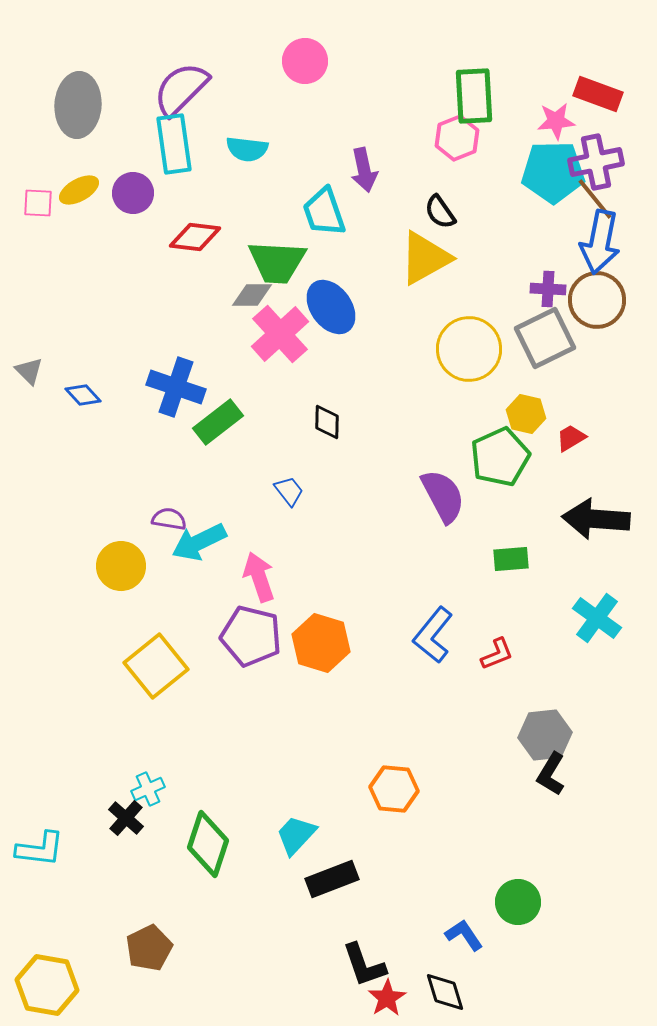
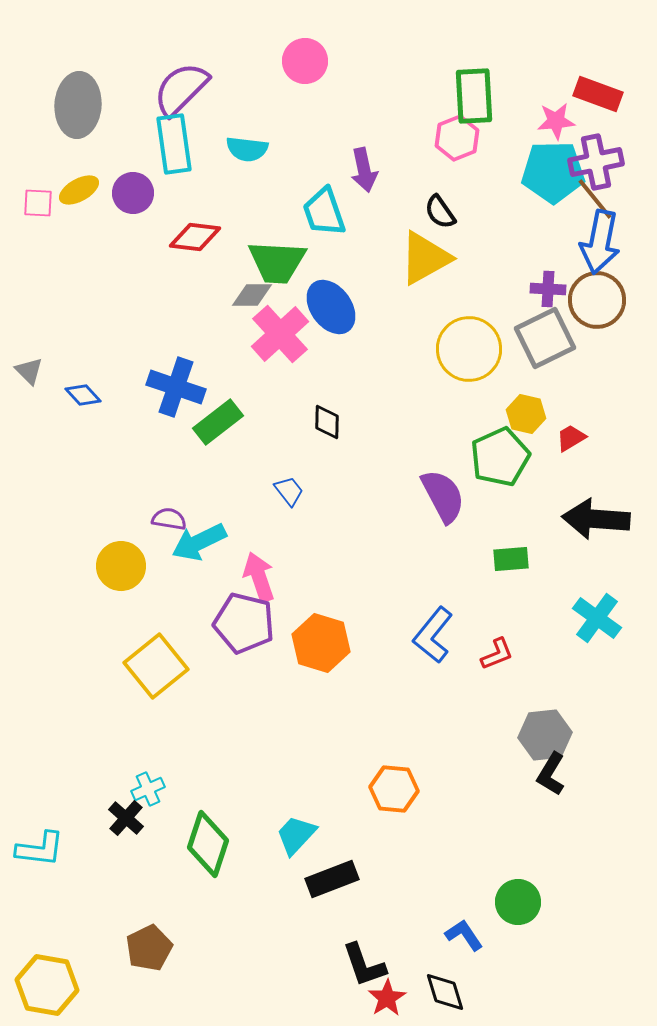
purple pentagon at (251, 636): moved 7 px left, 13 px up
